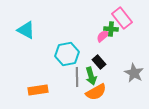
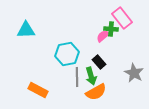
cyan triangle: rotated 30 degrees counterclockwise
orange rectangle: rotated 36 degrees clockwise
